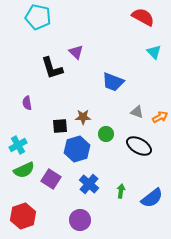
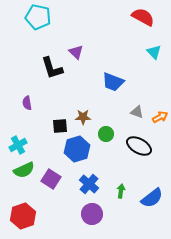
purple circle: moved 12 px right, 6 px up
